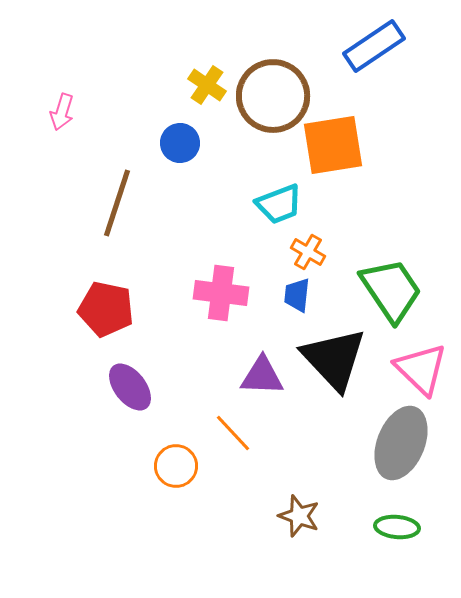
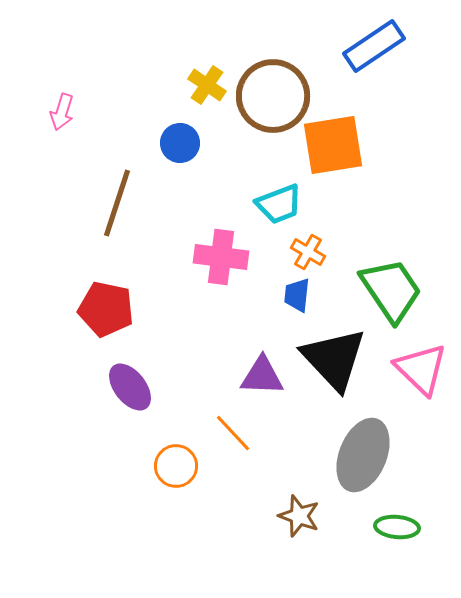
pink cross: moved 36 px up
gray ellipse: moved 38 px left, 12 px down
